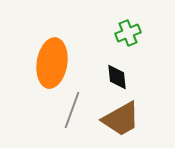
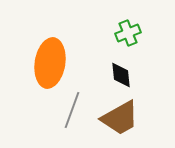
orange ellipse: moved 2 px left
black diamond: moved 4 px right, 2 px up
brown trapezoid: moved 1 px left, 1 px up
